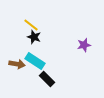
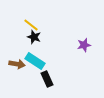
black rectangle: rotated 21 degrees clockwise
